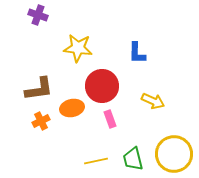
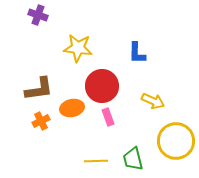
pink rectangle: moved 2 px left, 2 px up
yellow circle: moved 2 px right, 13 px up
yellow line: rotated 10 degrees clockwise
